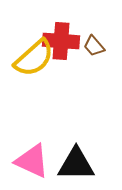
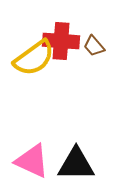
yellow semicircle: rotated 6 degrees clockwise
